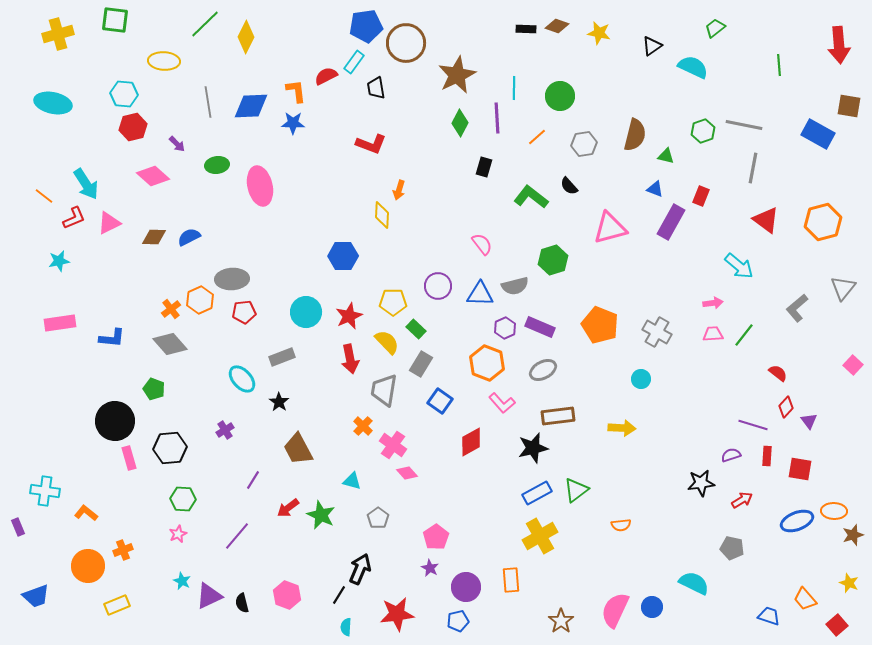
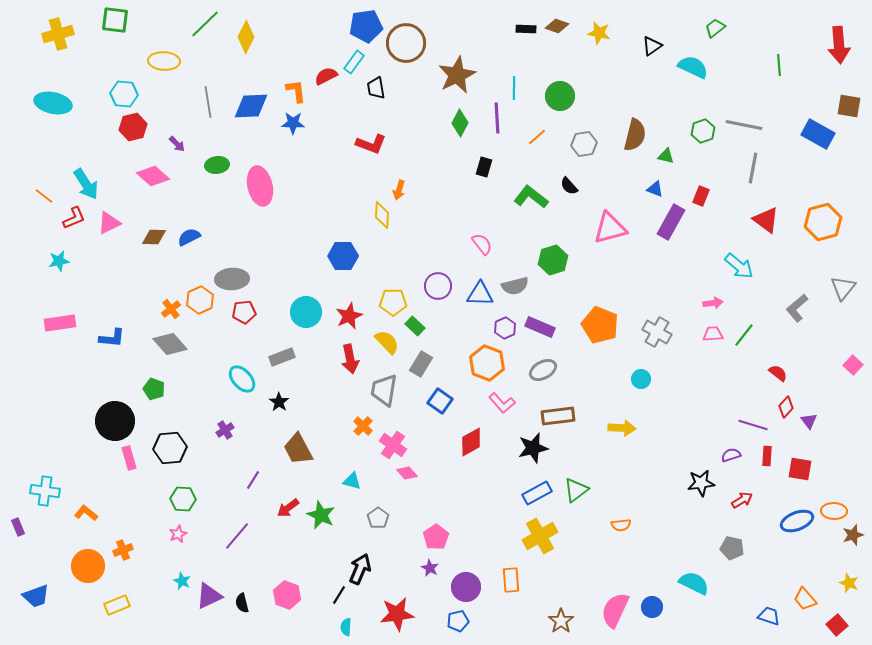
green rectangle at (416, 329): moved 1 px left, 3 px up
